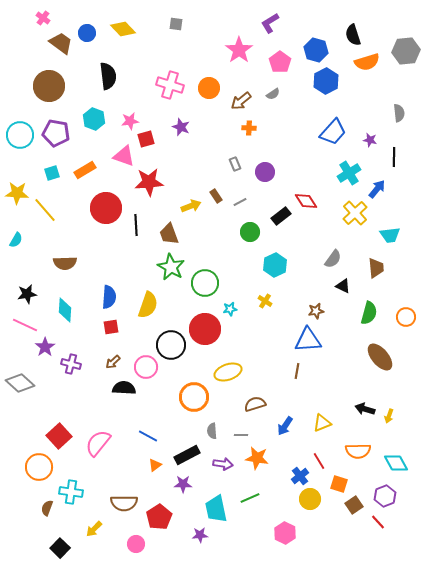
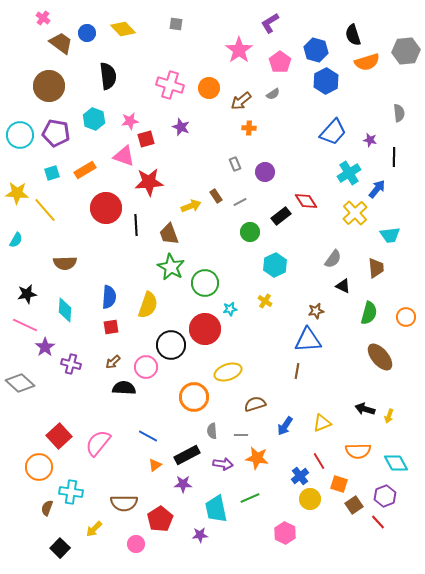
red pentagon at (159, 517): moved 1 px right, 2 px down
